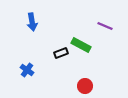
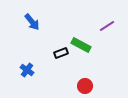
blue arrow: rotated 30 degrees counterclockwise
purple line: moved 2 px right; rotated 56 degrees counterclockwise
